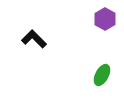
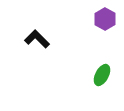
black L-shape: moved 3 px right
